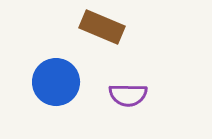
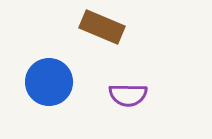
blue circle: moved 7 px left
